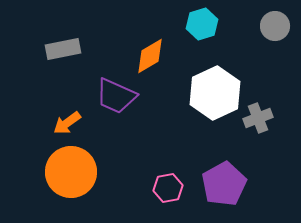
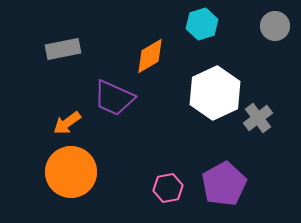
purple trapezoid: moved 2 px left, 2 px down
gray cross: rotated 16 degrees counterclockwise
